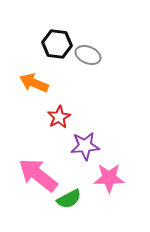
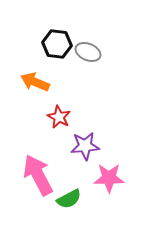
gray ellipse: moved 3 px up
orange arrow: moved 1 px right, 1 px up
red star: rotated 15 degrees counterclockwise
pink arrow: rotated 24 degrees clockwise
